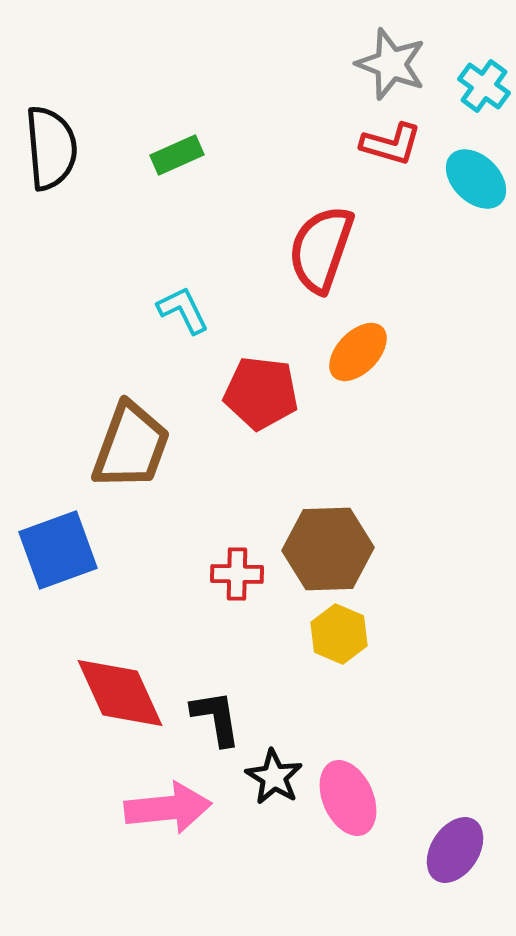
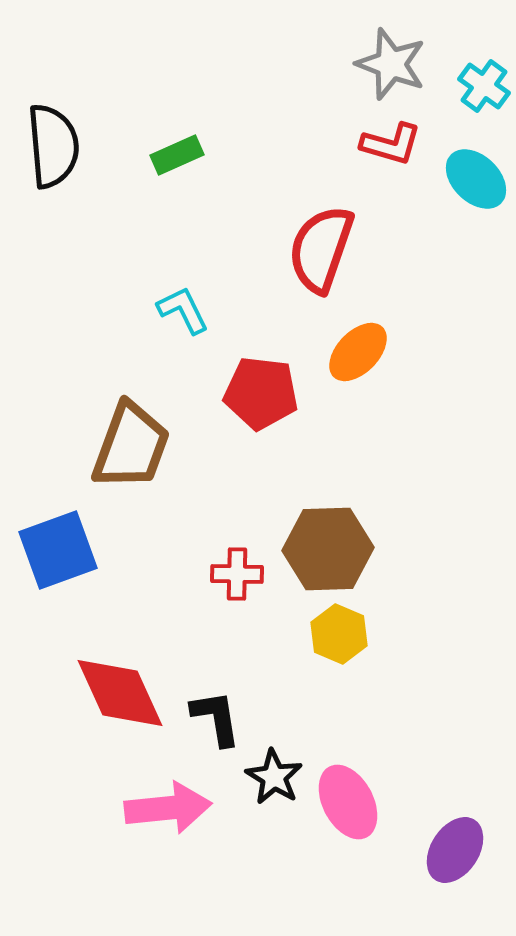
black semicircle: moved 2 px right, 2 px up
pink ellipse: moved 4 px down; rotated 4 degrees counterclockwise
